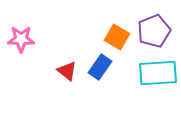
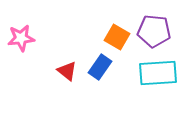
purple pentagon: rotated 28 degrees clockwise
pink star: moved 1 px up; rotated 8 degrees counterclockwise
